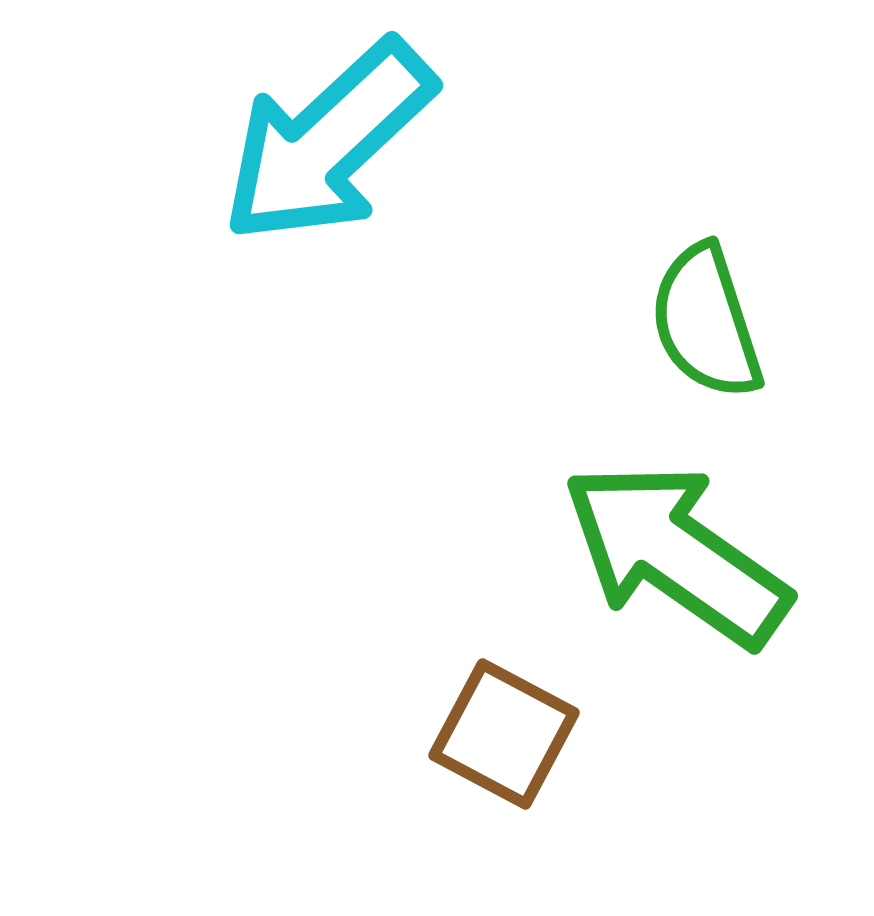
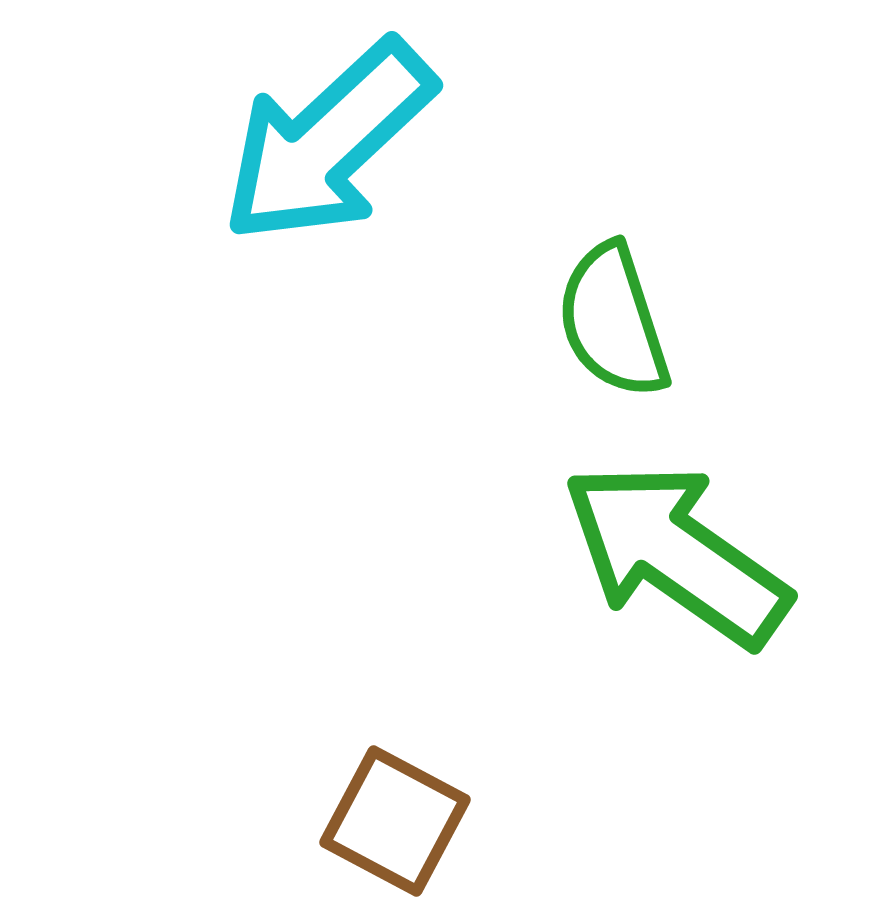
green semicircle: moved 93 px left, 1 px up
brown square: moved 109 px left, 87 px down
